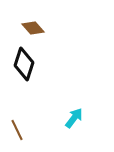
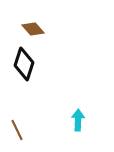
brown diamond: moved 1 px down
cyan arrow: moved 4 px right, 2 px down; rotated 35 degrees counterclockwise
